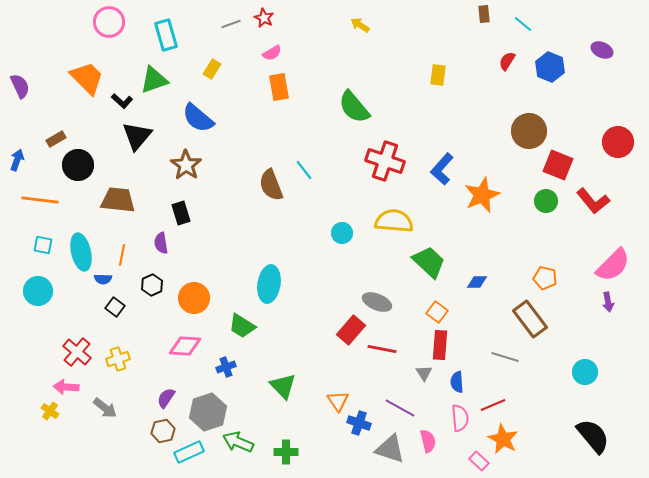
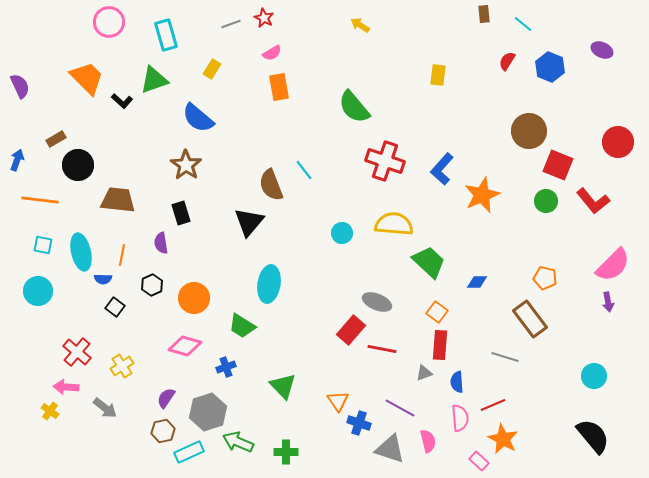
black triangle at (137, 136): moved 112 px right, 86 px down
yellow semicircle at (394, 221): moved 3 px down
pink diamond at (185, 346): rotated 12 degrees clockwise
yellow cross at (118, 359): moved 4 px right, 7 px down; rotated 15 degrees counterclockwise
cyan circle at (585, 372): moved 9 px right, 4 px down
gray triangle at (424, 373): rotated 42 degrees clockwise
